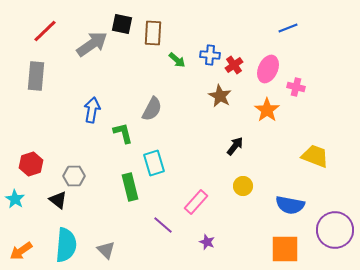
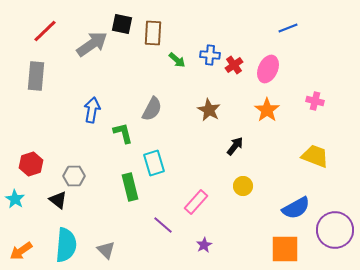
pink cross: moved 19 px right, 14 px down
brown star: moved 11 px left, 14 px down
blue semicircle: moved 6 px right, 3 px down; rotated 40 degrees counterclockwise
purple star: moved 3 px left, 3 px down; rotated 21 degrees clockwise
